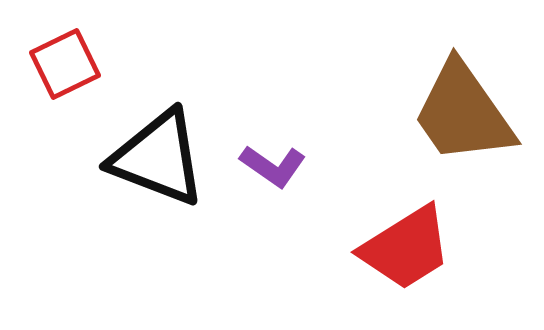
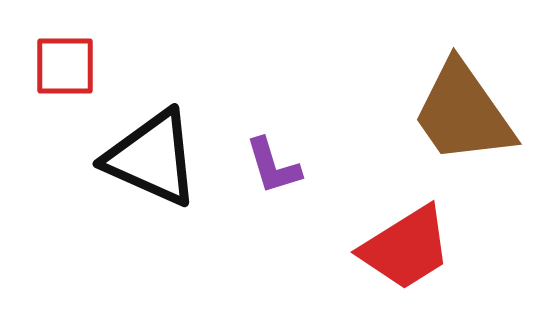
red square: moved 2 px down; rotated 26 degrees clockwise
black triangle: moved 6 px left; rotated 3 degrees clockwise
purple L-shape: rotated 38 degrees clockwise
